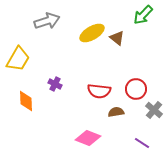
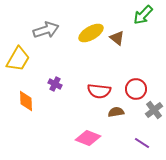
gray arrow: moved 1 px left, 9 px down
yellow ellipse: moved 1 px left
gray cross: rotated 12 degrees clockwise
